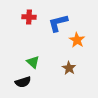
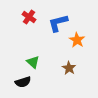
red cross: rotated 32 degrees clockwise
